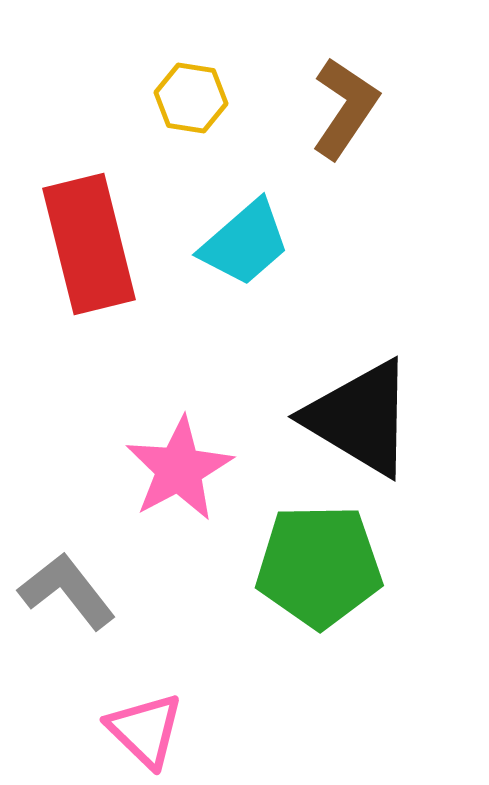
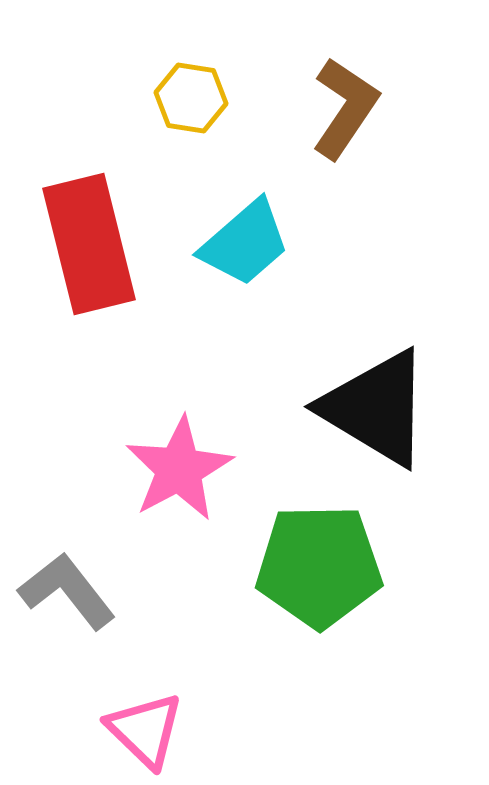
black triangle: moved 16 px right, 10 px up
